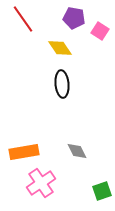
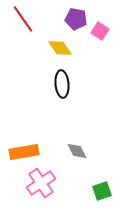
purple pentagon: moved 2 px right, 1 px down
